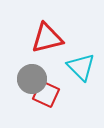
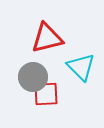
gray circle: moved 1 px right, 2 px up
red square: rotated 28 degrees counterclockwise
